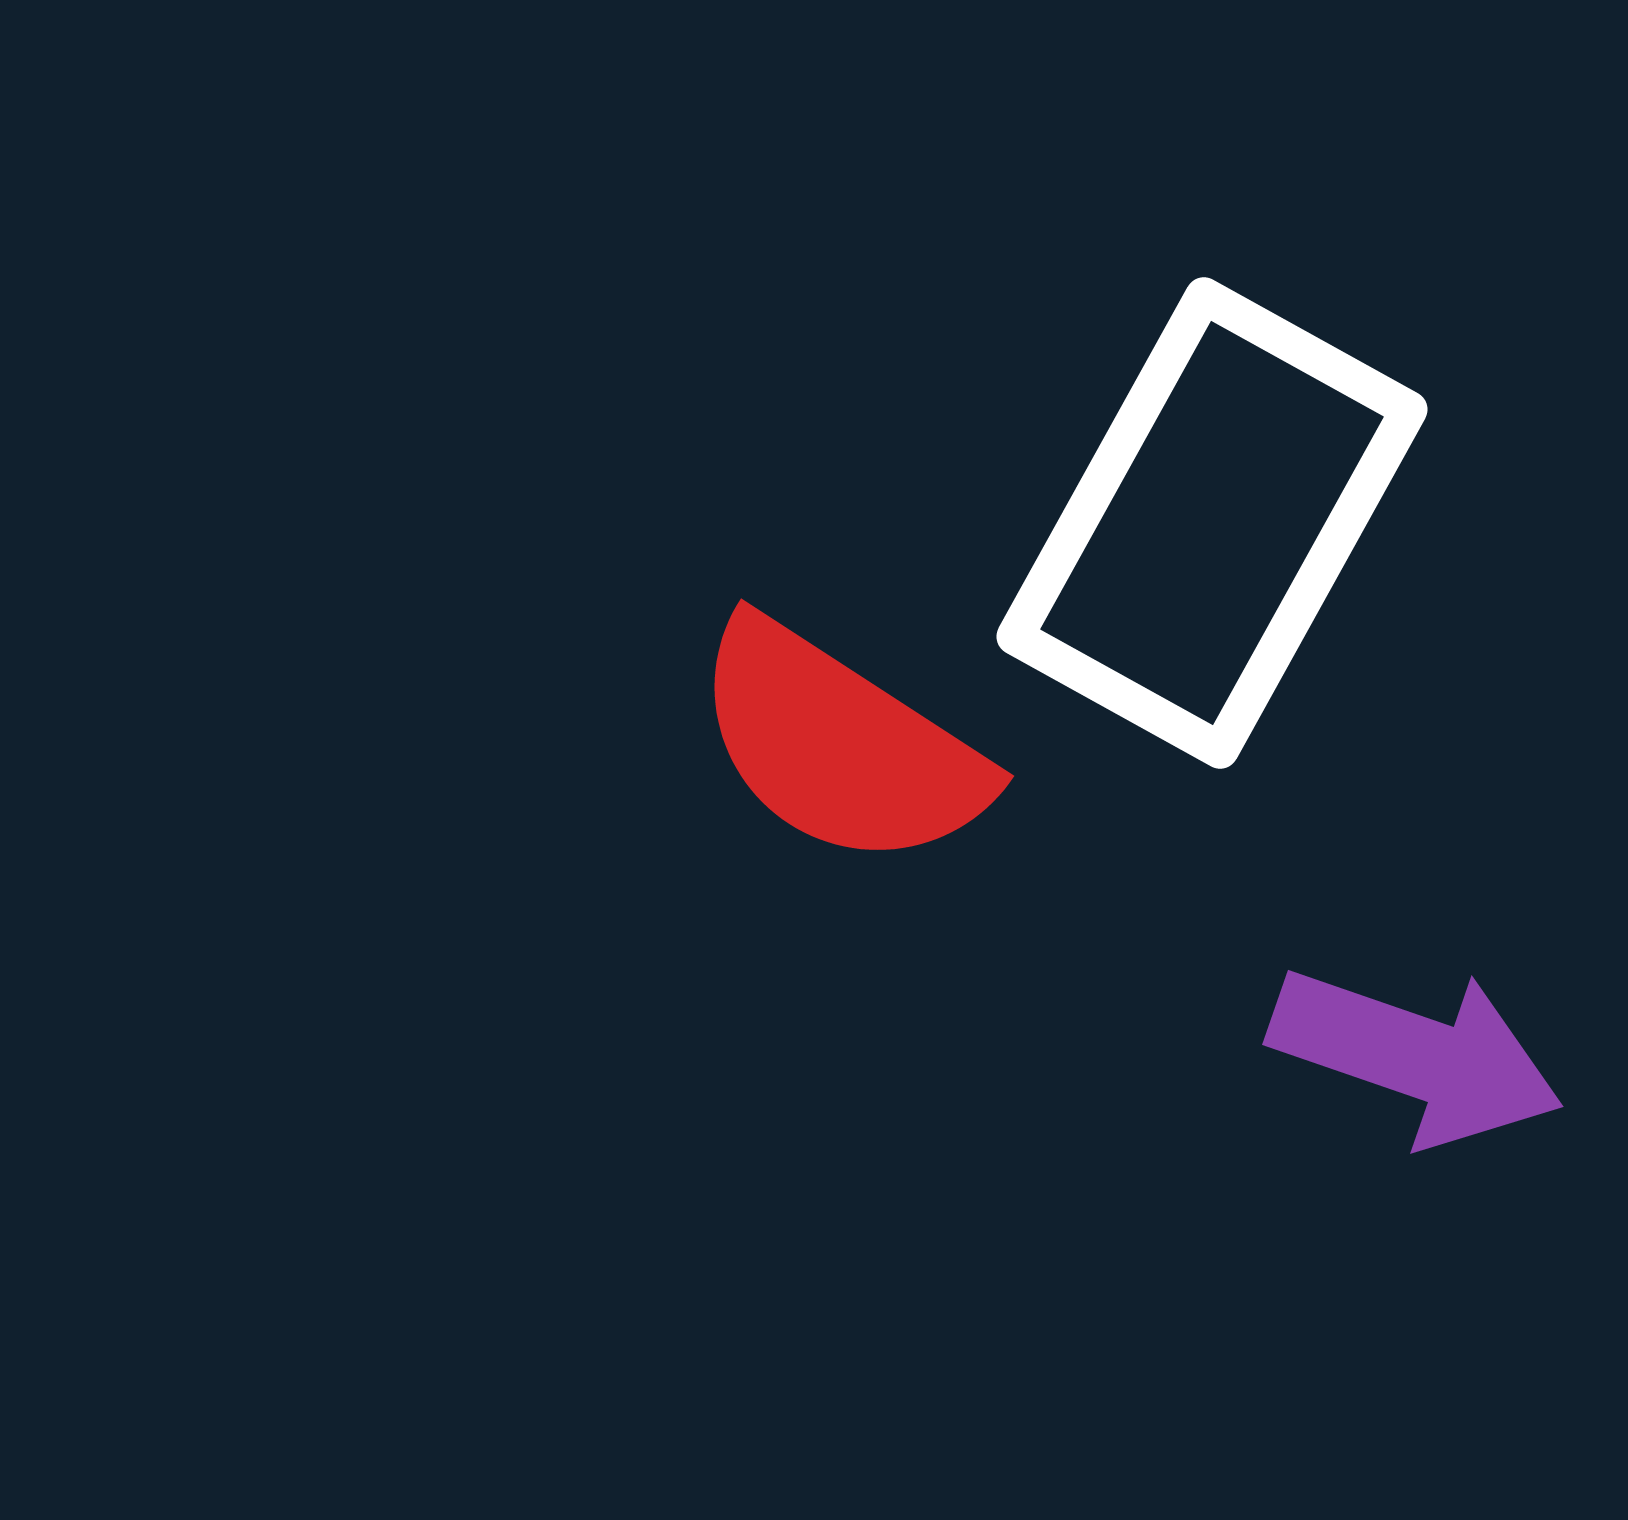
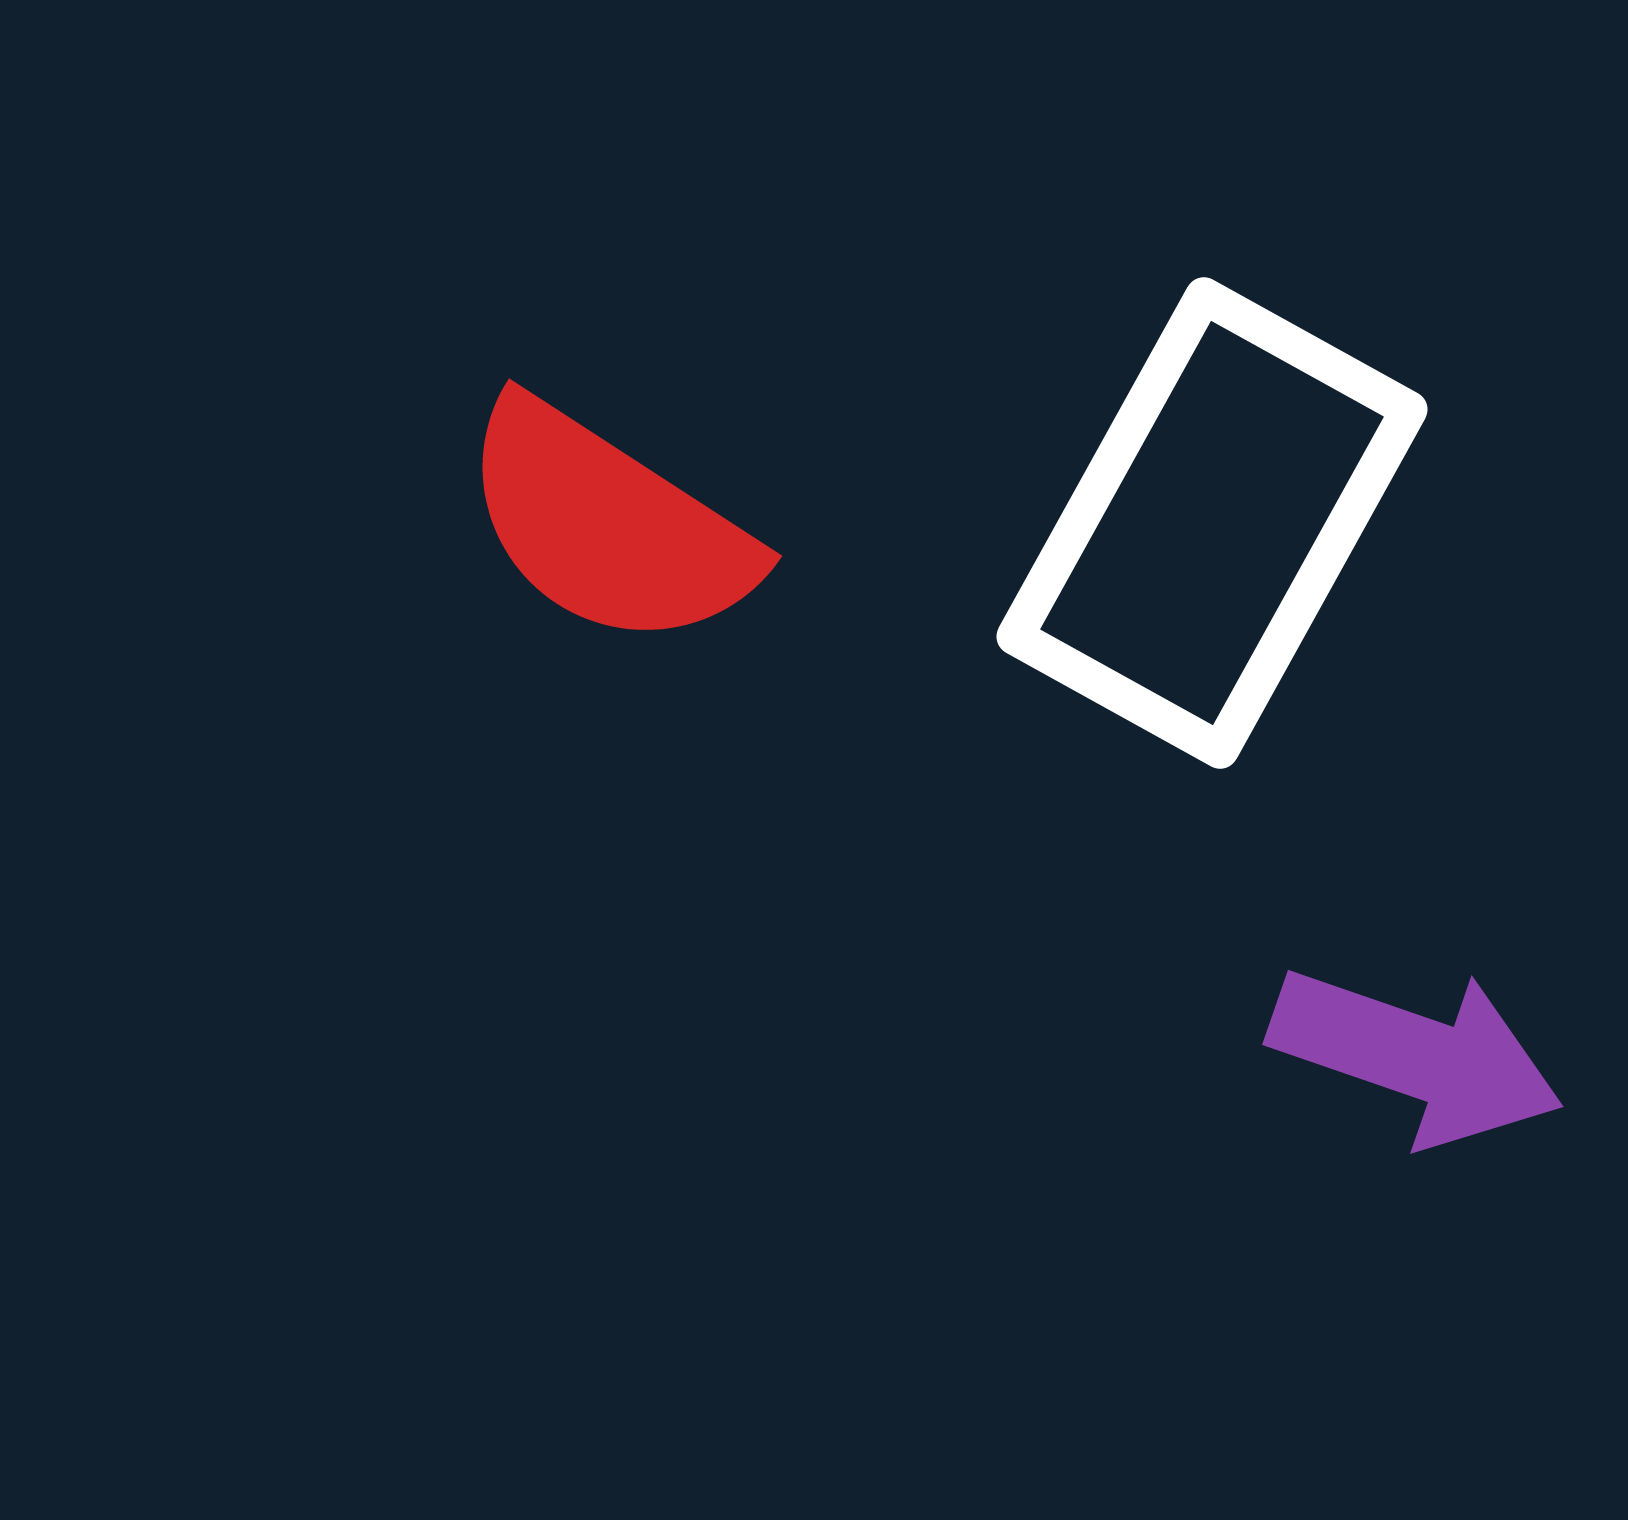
red semicircle: moved 232 px left, 220 px up
